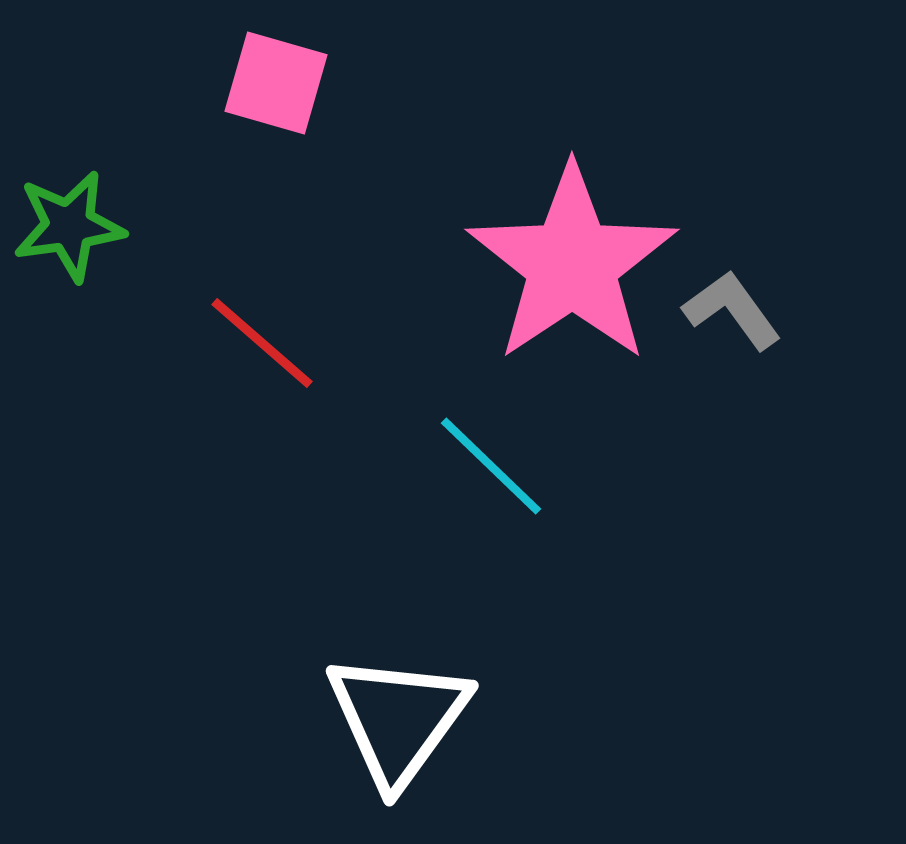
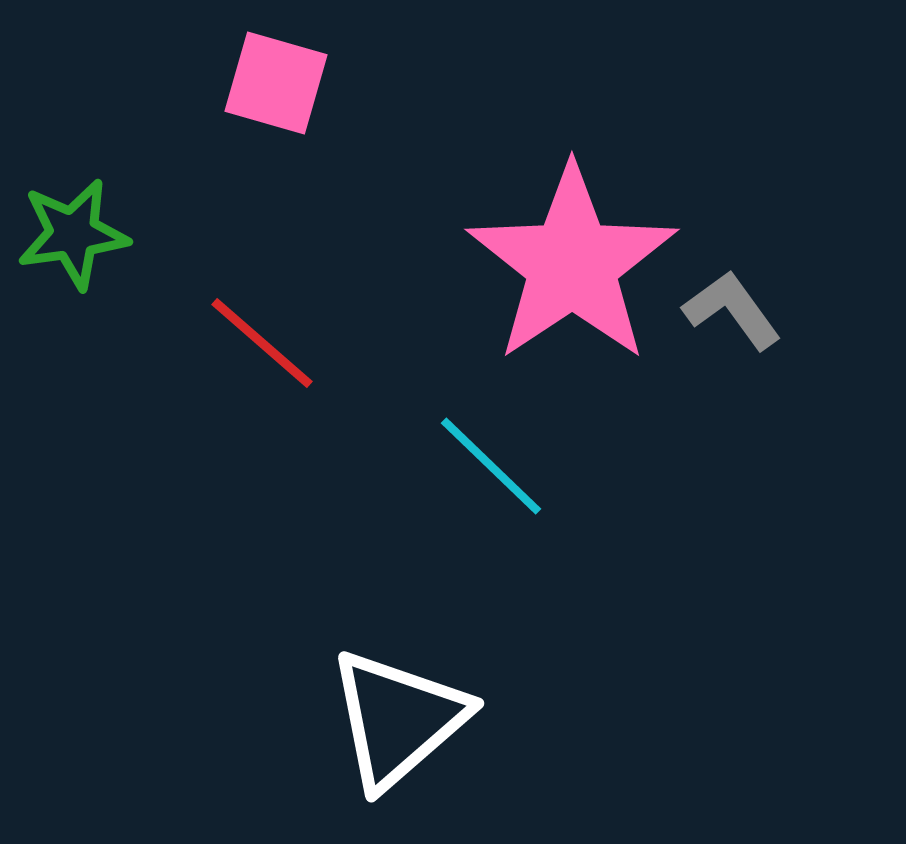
green star: moved 4 px right, 8 px down
white triangle: rotated 13 degrees clockwise
